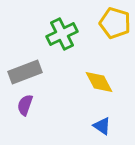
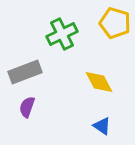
purple semicircle: moved 2 px right, 2 px down
